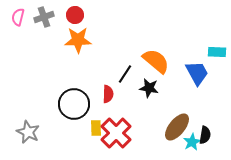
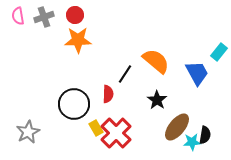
pink semicircle: moved 1 px up; rotated 24 degrees counterclockwise
cyan rectangle: moved 2 px right; rotated 54 degrees counterclockwise
black star: moved 8 px right, 12 px down; rotated 24 degrees clockwise
yellow rectangle: rotated 28 degrees counterclockwise
gray star: rotated 20 degrees clockwise
cyan star: rotated 24 degrees clockwise
